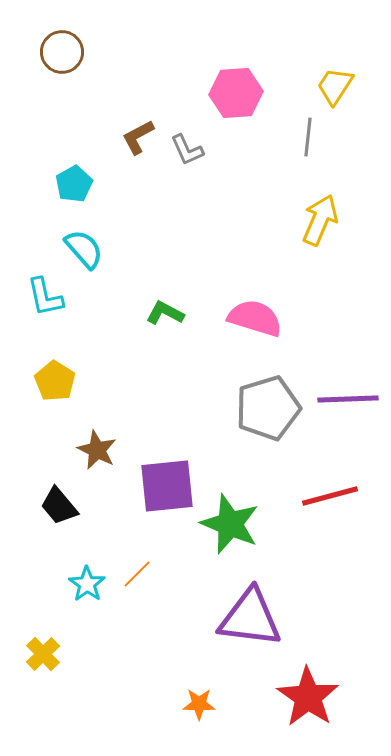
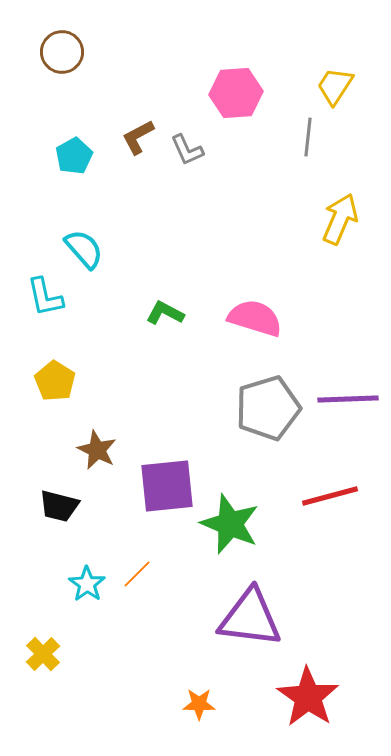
cyan pentagon: moved 28 px up
yellow arrow: moved 20 px right, 1 px up
black trapezoid: rotated 36 degrees counterclockwise
